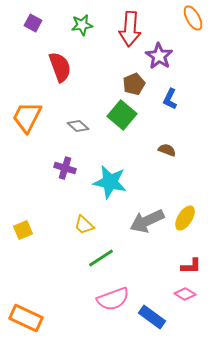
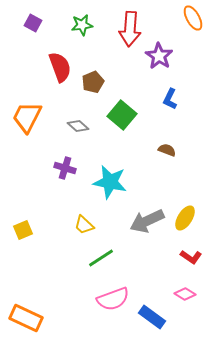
brown pentagon: moved 41 px left, 2 px up
red L-shape: moved 9 px up; rotated 35 degrees clockwise
